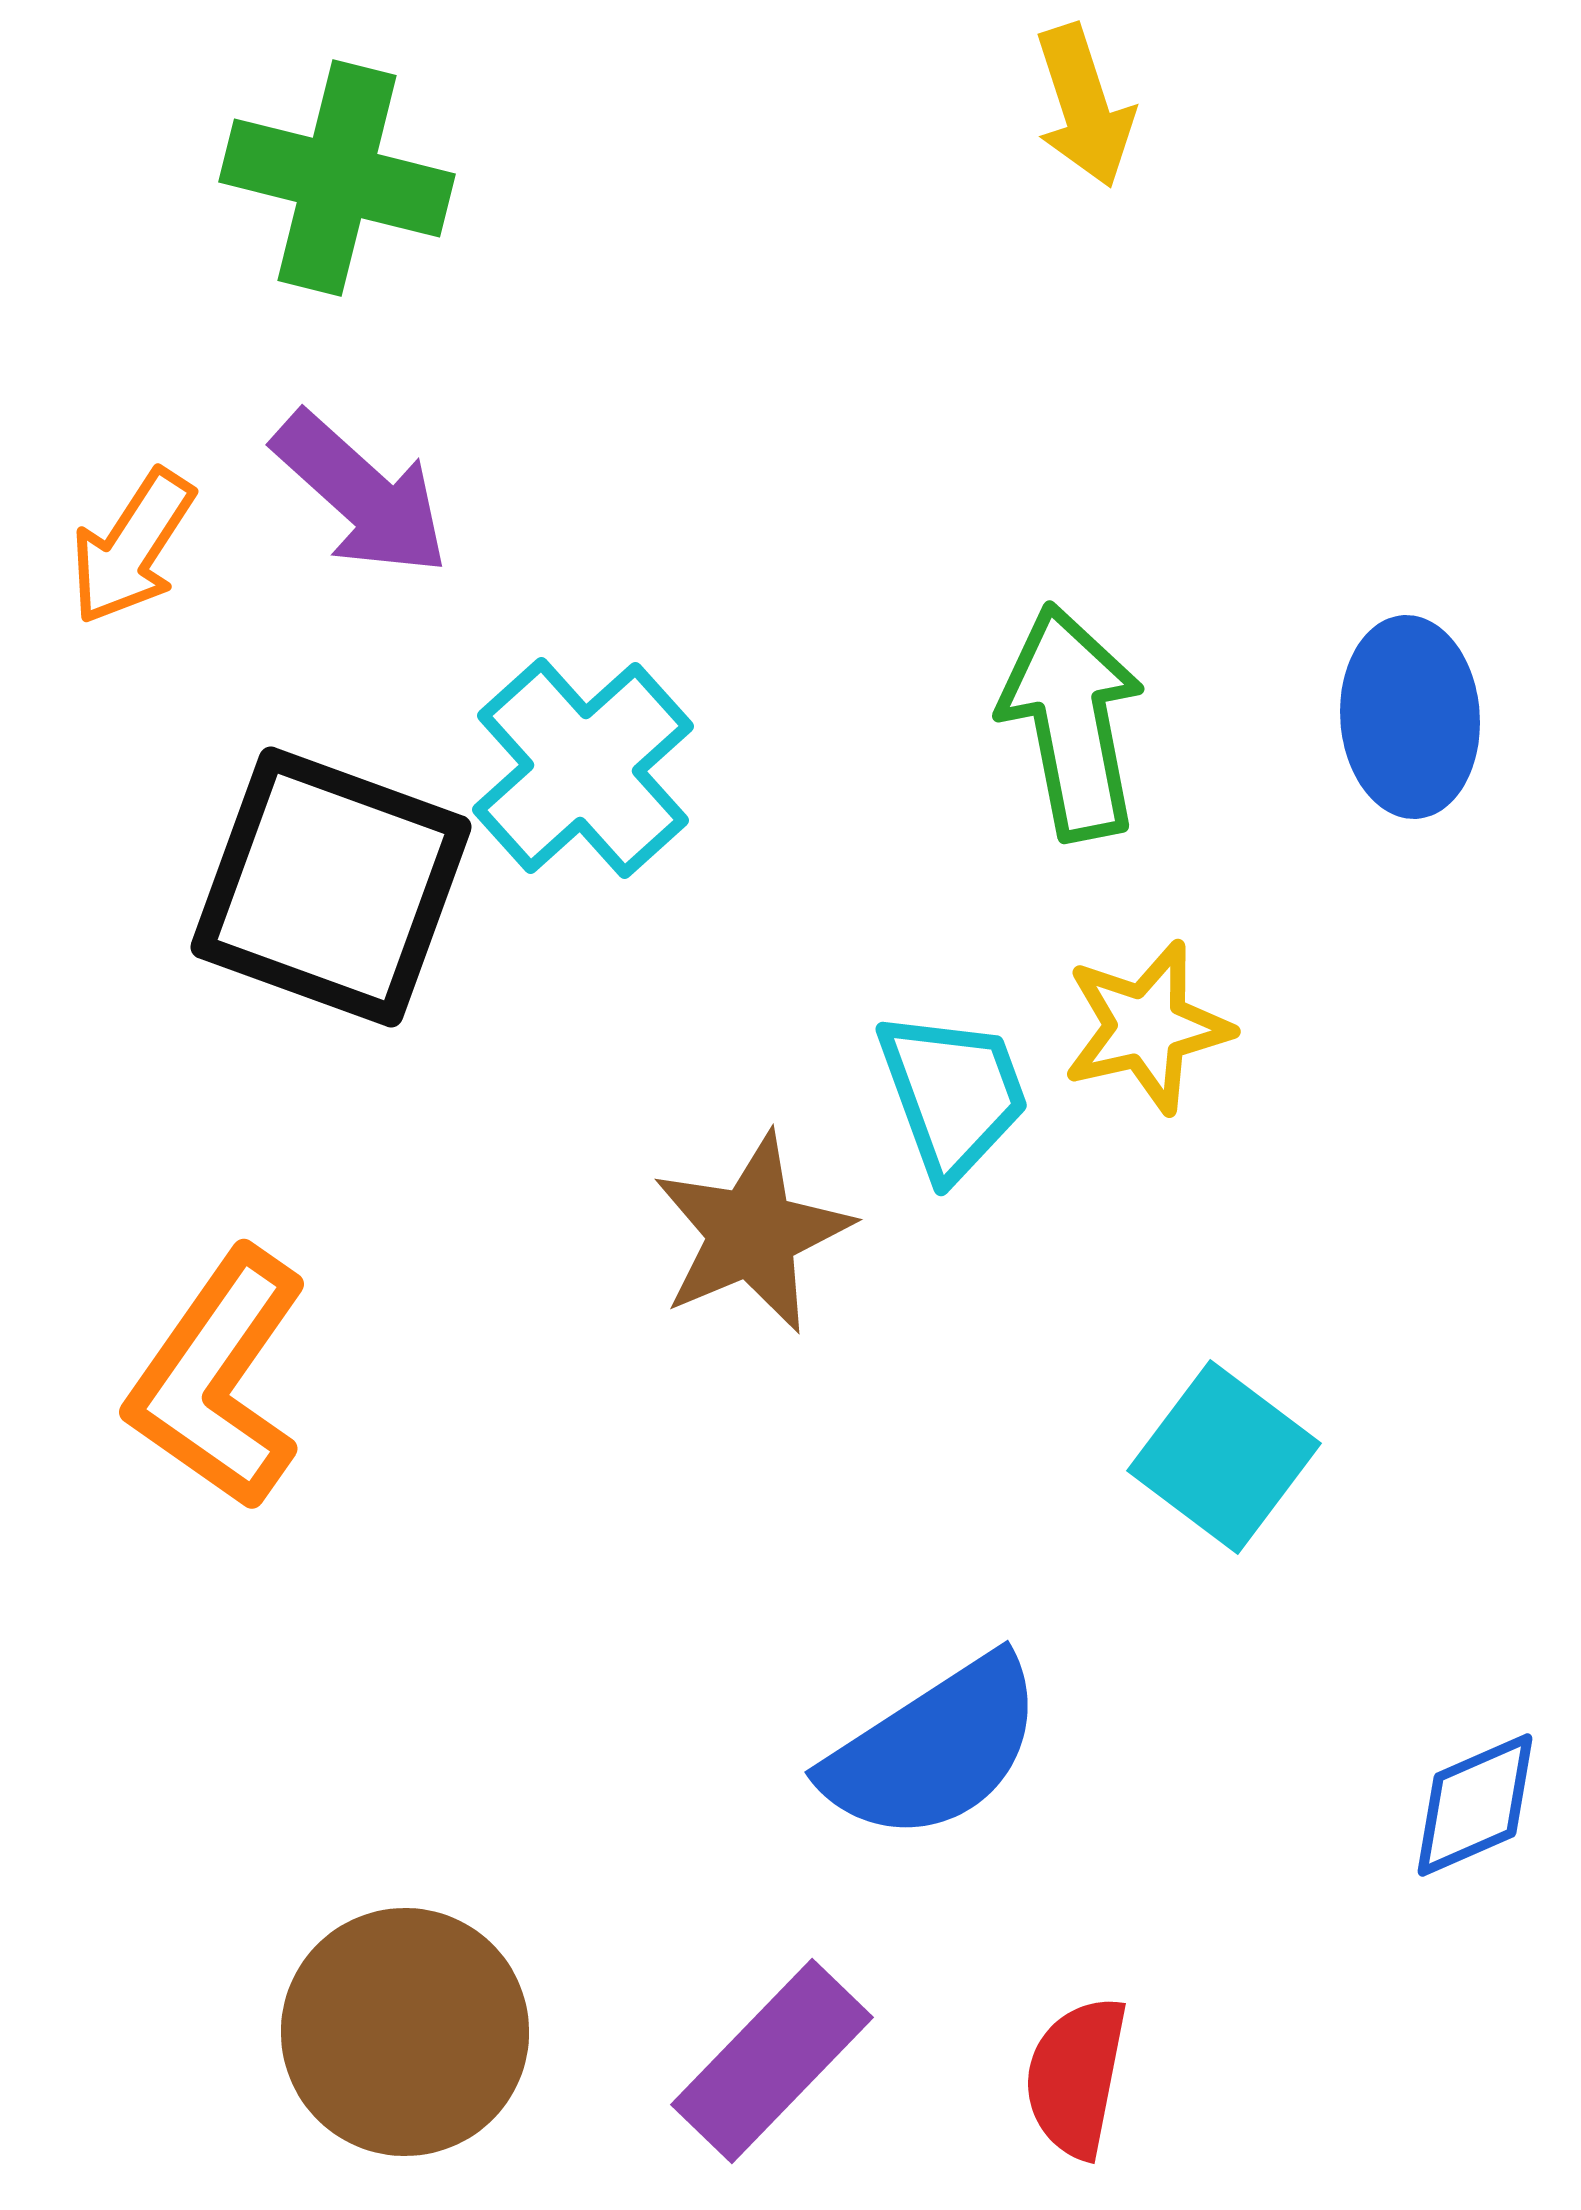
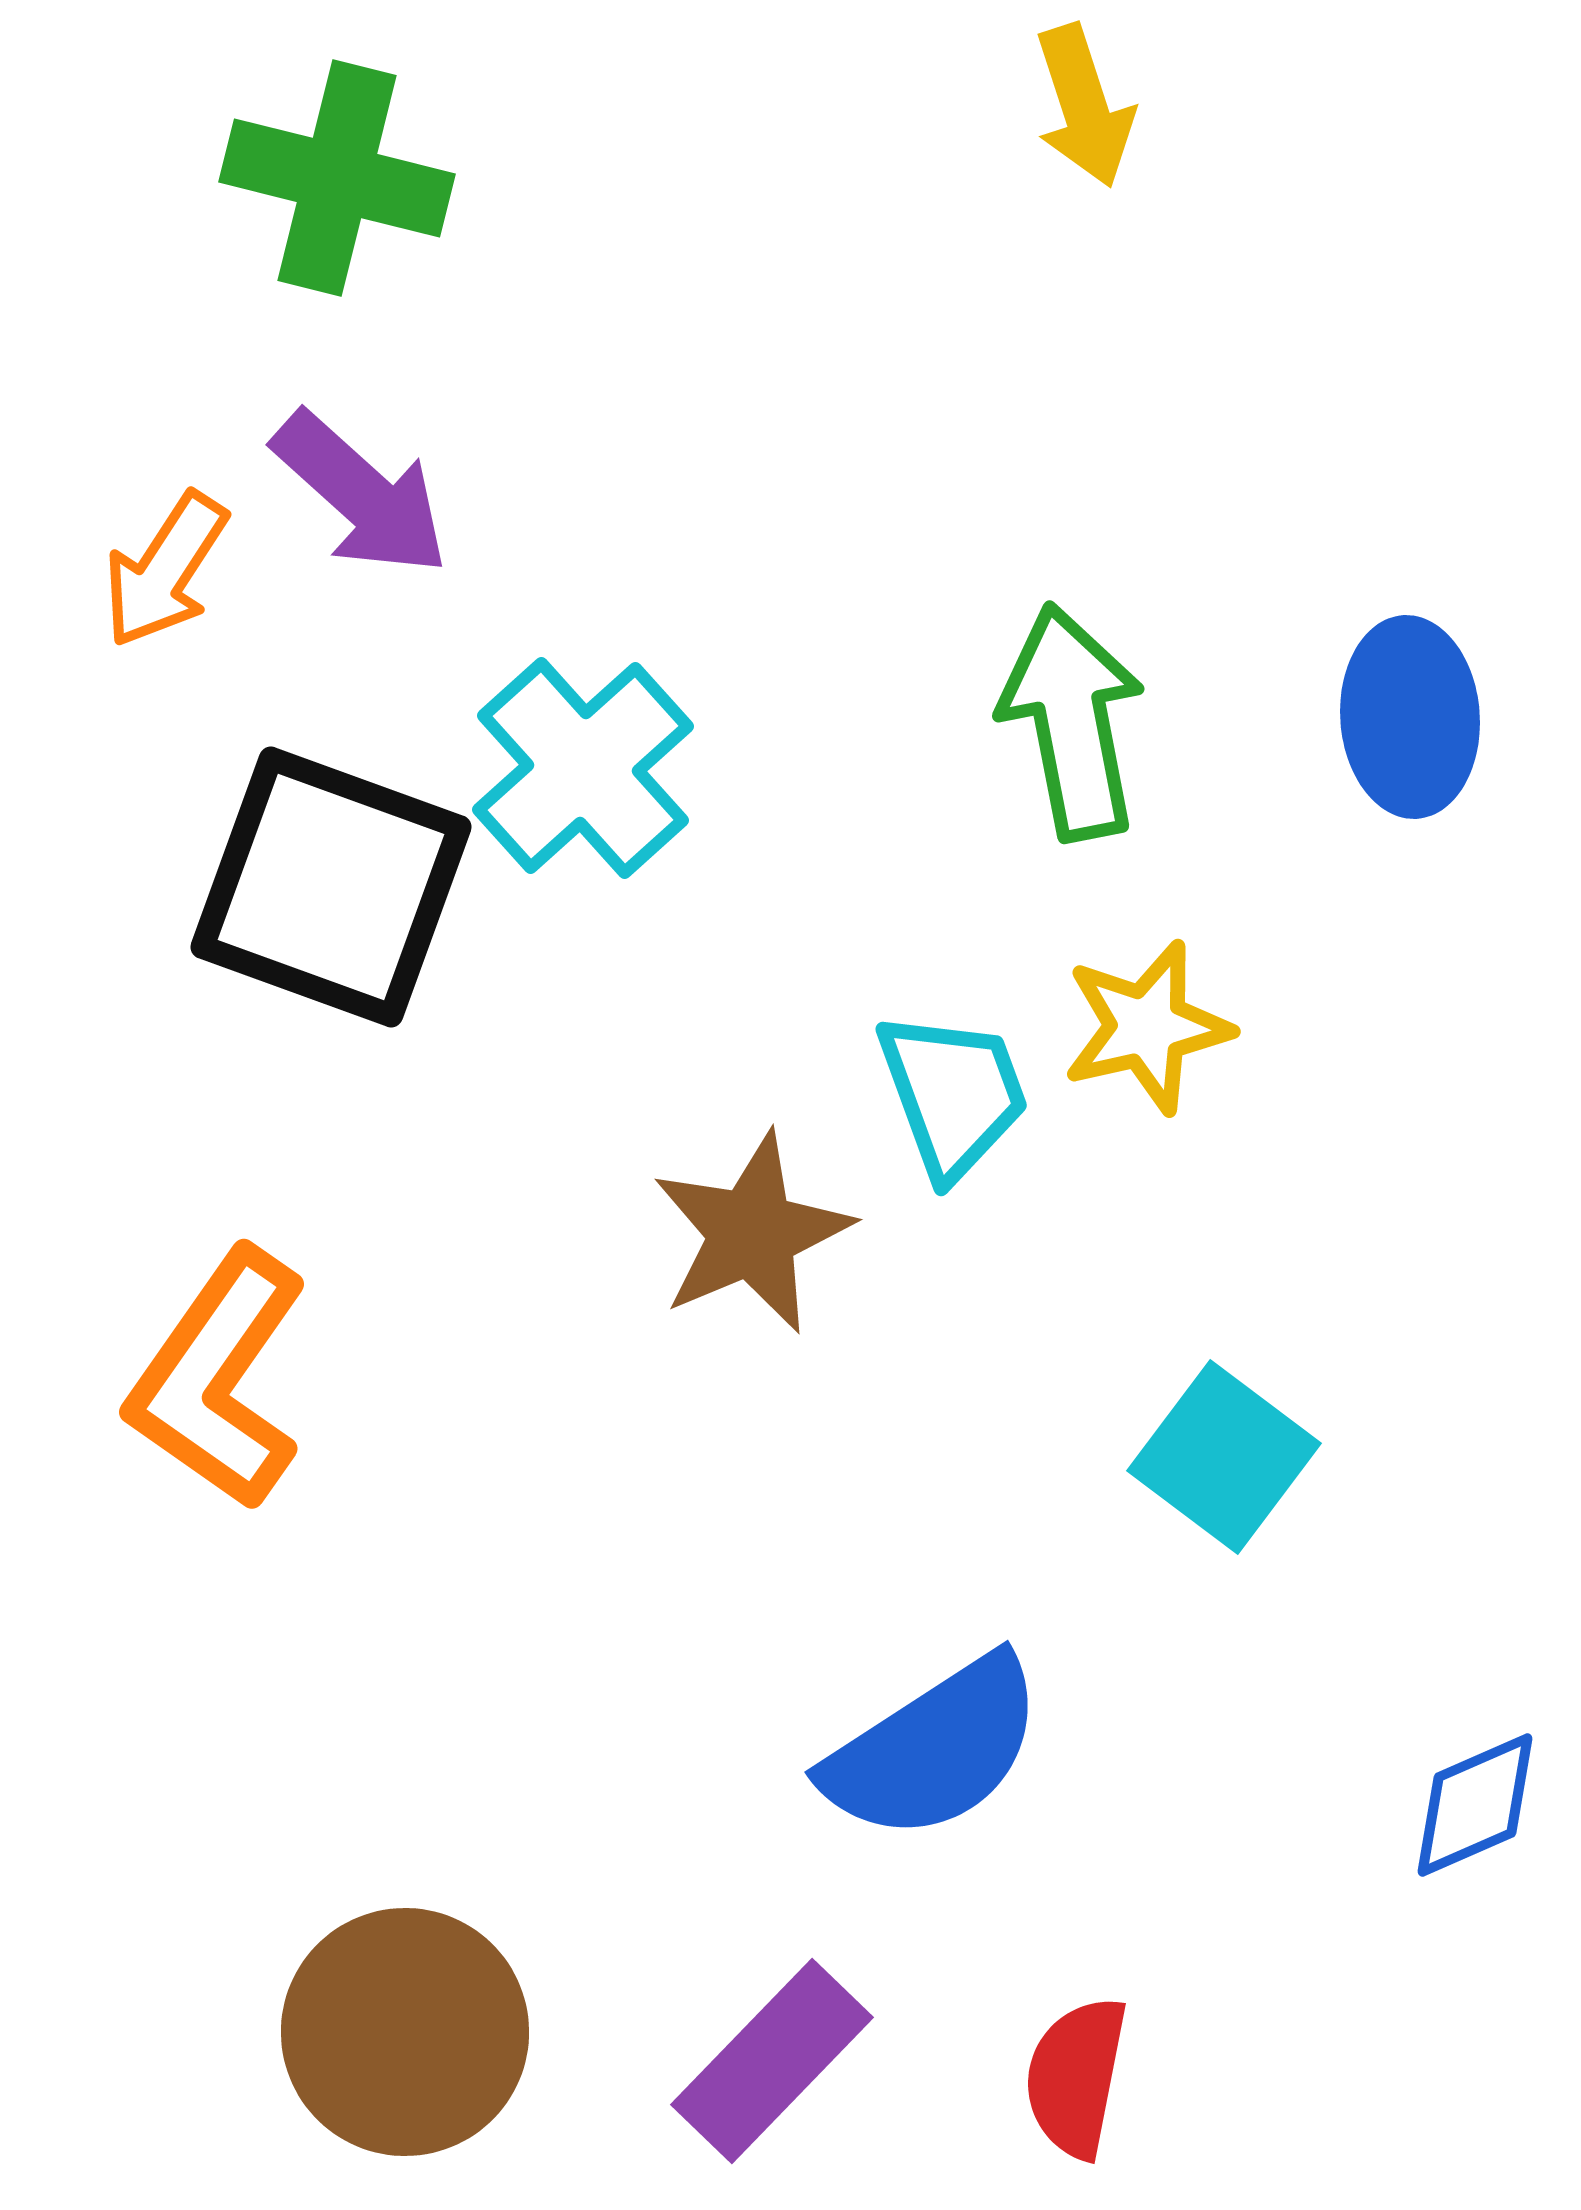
orange arrow: moved 33 px right, 23 px down
